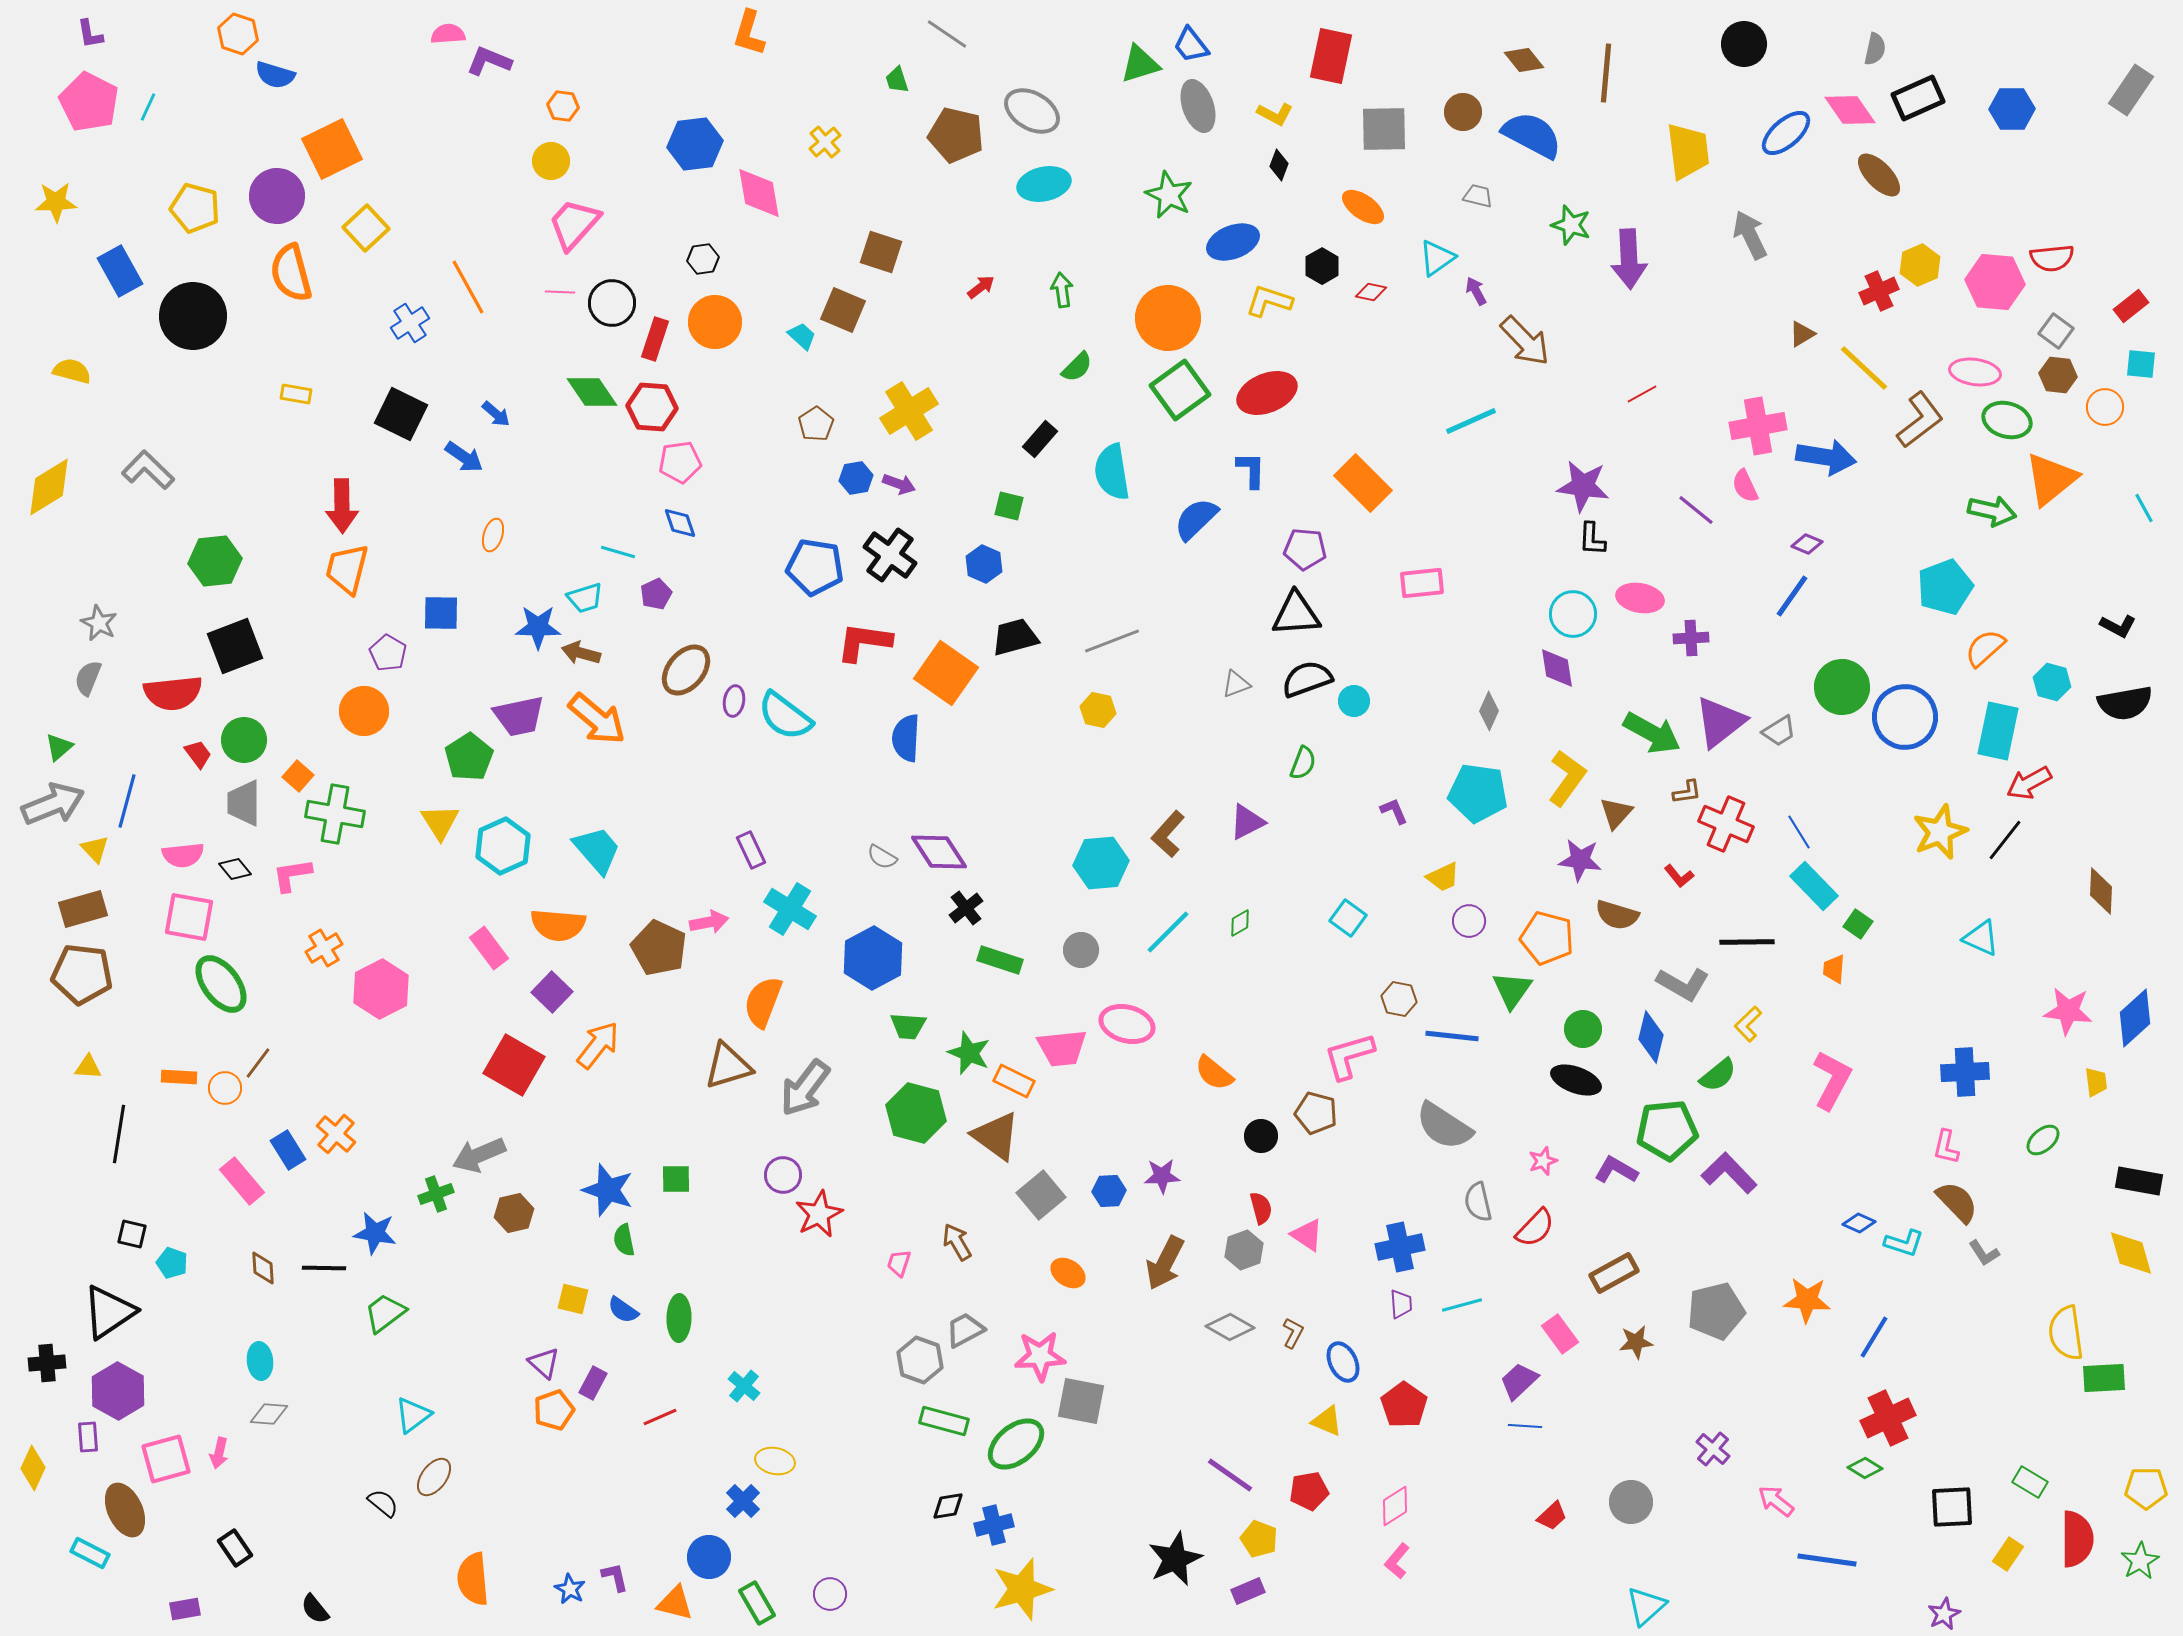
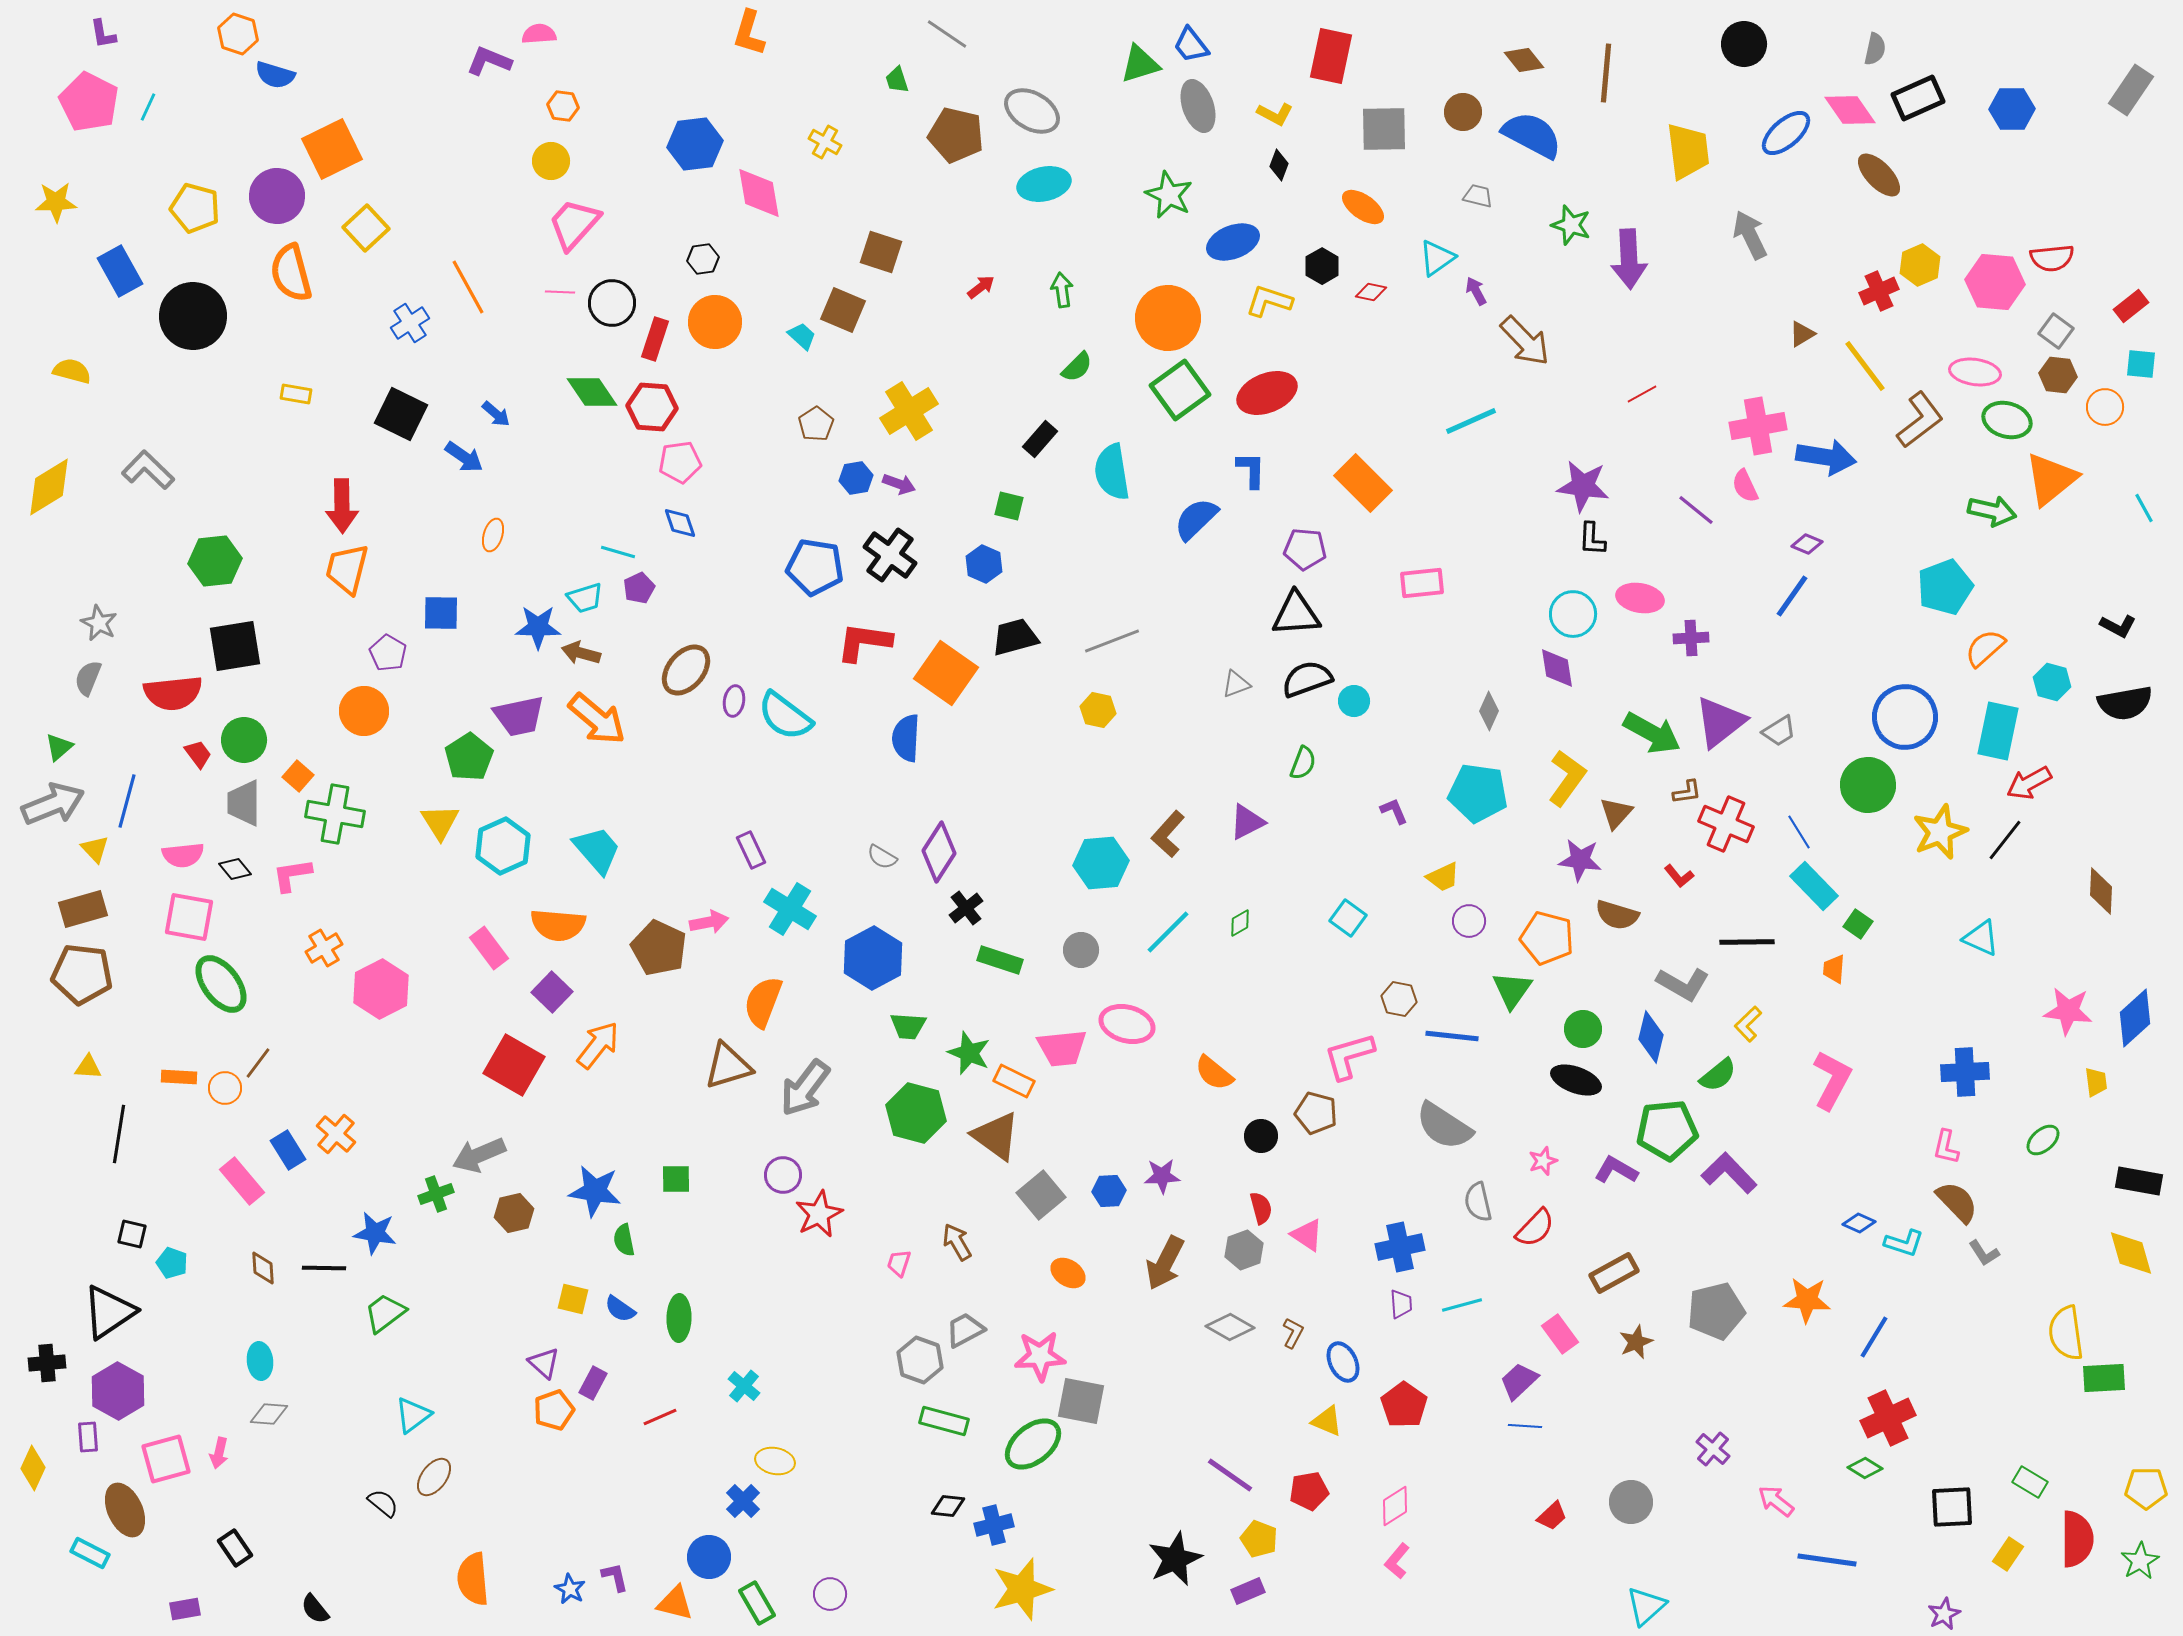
purple L-shape at (90, 34): moved 13 px right
pink semicircle at (448, 34): moved 91 px right
yellow cross at (825, 142): rotated 20 degrees counterclockwise
yellow line at (1864, 368): moved 1 px right, 2 px up; rotated 10 degrees clockwise
purple pentagon at (656, 594): moved 17 px left, 6 px up
black square at (235, 646): rotated 12 degrees clockwise
green circle at (1842, 687): moved 26 px right, 98 px down
purple diamond at (939, 852): rotated 66 degrees clockwise
blue star at (608, 1190): moved 13 px left, 1 px down; rotated 10 degrees counterclockwise
blue semicircle at (623, 1310): moved 3 px left, 1 px up
brown star at (1636, 1342): rotated 16 degrees counterclockwise
green ellipse at (1016, 1444): moved 17 px right
black diamond at (948, 1506): rotated 16 degrees clockwise
